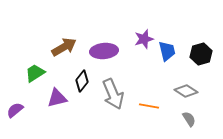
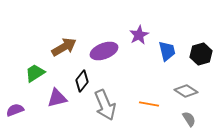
purple star: moved 5 px left, 4 px up; rotated 12 degrees counterclockwise
purple ellipse: rotated 16 degrees counterclockwise
gray arrow: moved 8 px left, 11 px down
orange line: moved 2 px up
purple semicircle: rotated 18 degrees clockwise
